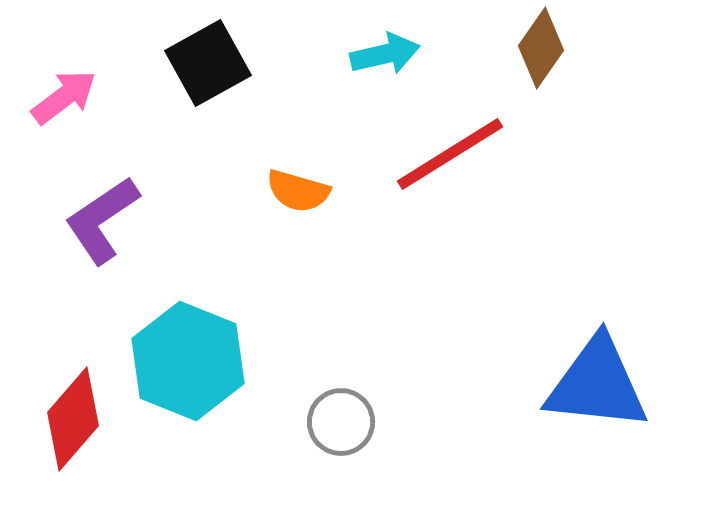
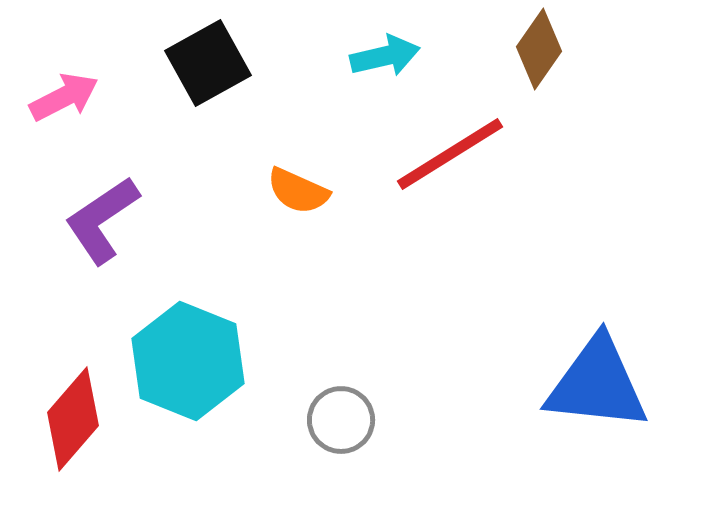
brown diamond: moved 2 px left, 1 px down
cyan arrow: moved 2 px down
pink arrow: rotated 10 degrees clockwise
orange semicircle: rotated 8 degrees clockwise
gray circle: moved 2 px up
